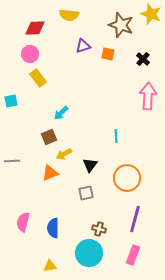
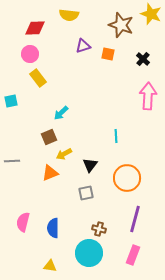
yellow triangle: rotated 16 degrees clockwise
